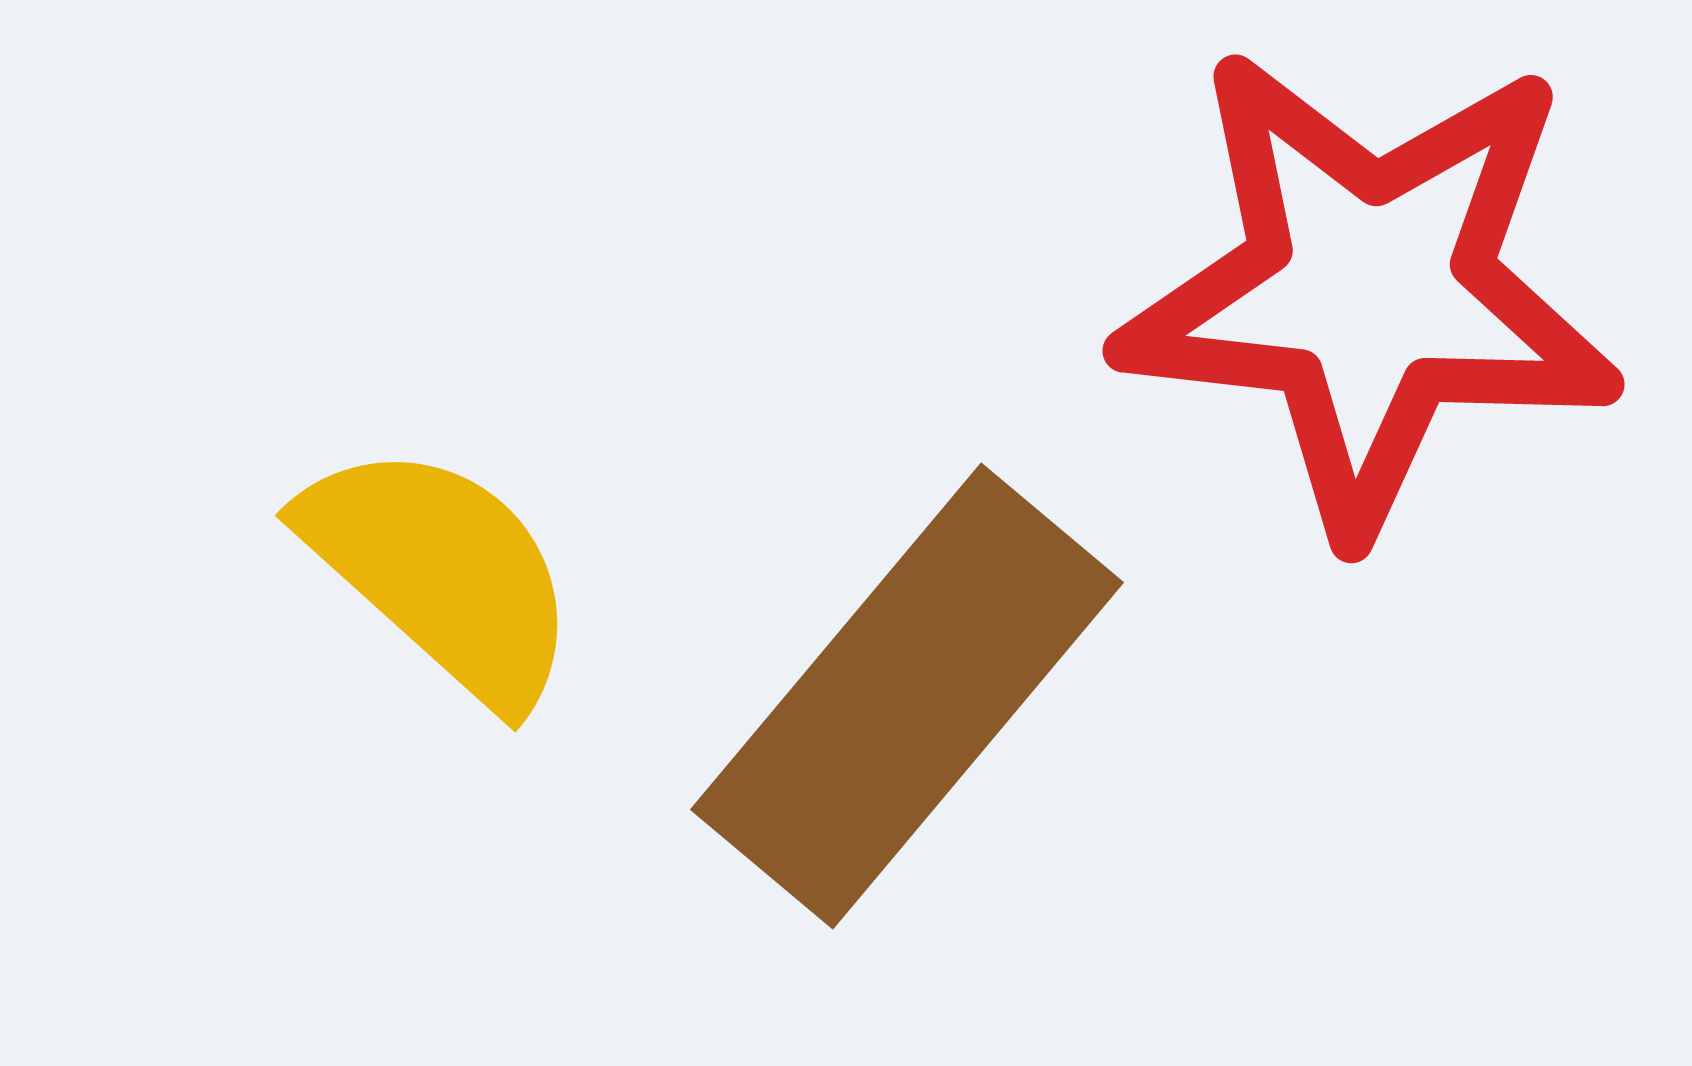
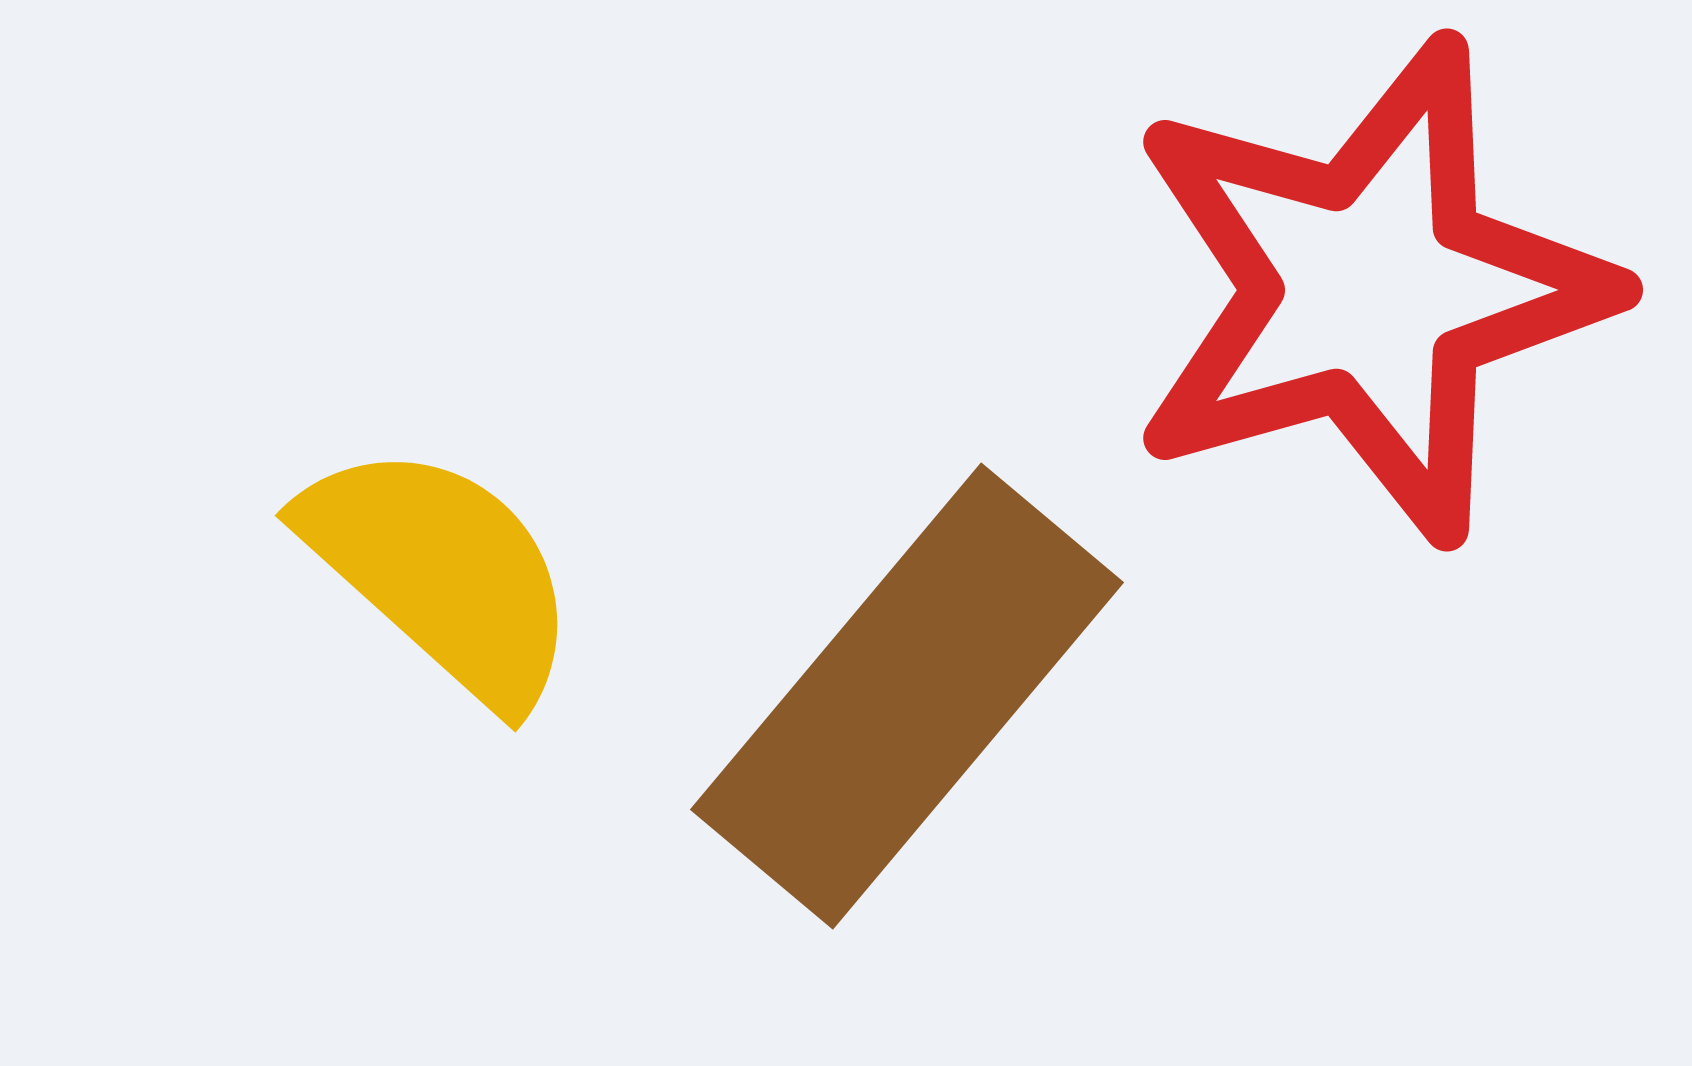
red star: rotated 22 degrees counterclockwise
